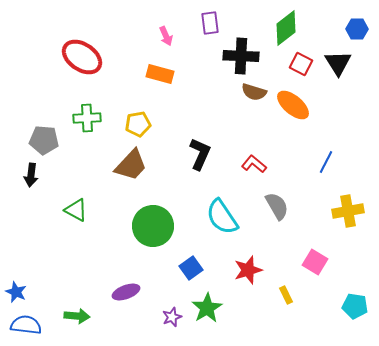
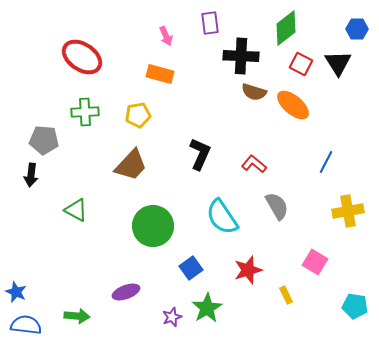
green cross: moved 2 px left, 6 px up
yellow pentagon: moved 9 px up
